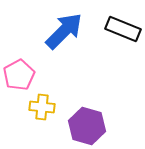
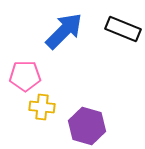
pink pentagon: moved 6 px right, 1 px down; rotated 28 degrees clockwise
